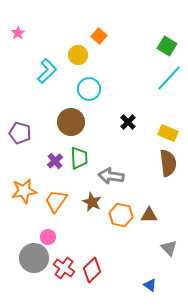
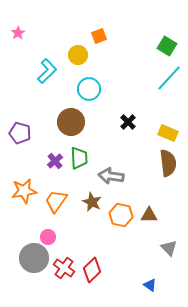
orange square: rotated 28 degrees clockwise
